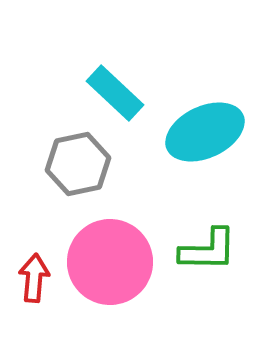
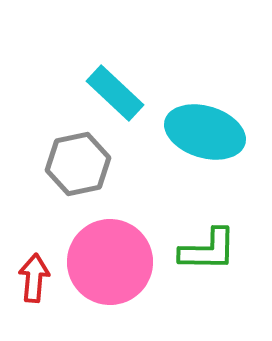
cyan ellipse: rotated 42 degrees clockwise
